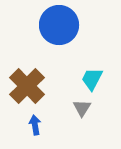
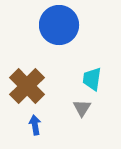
cyan trapezoid: rotated 20 degrees counterclockwise
